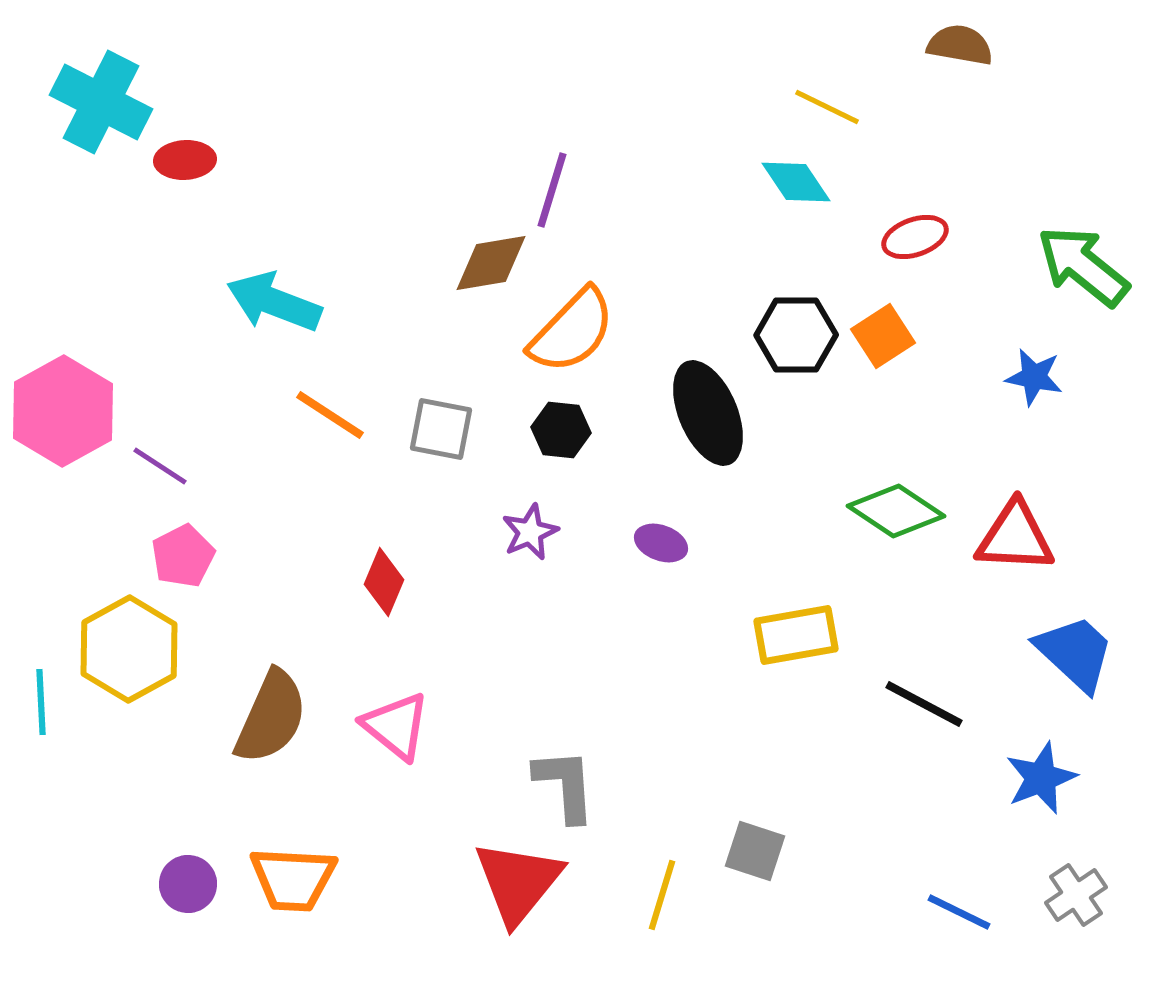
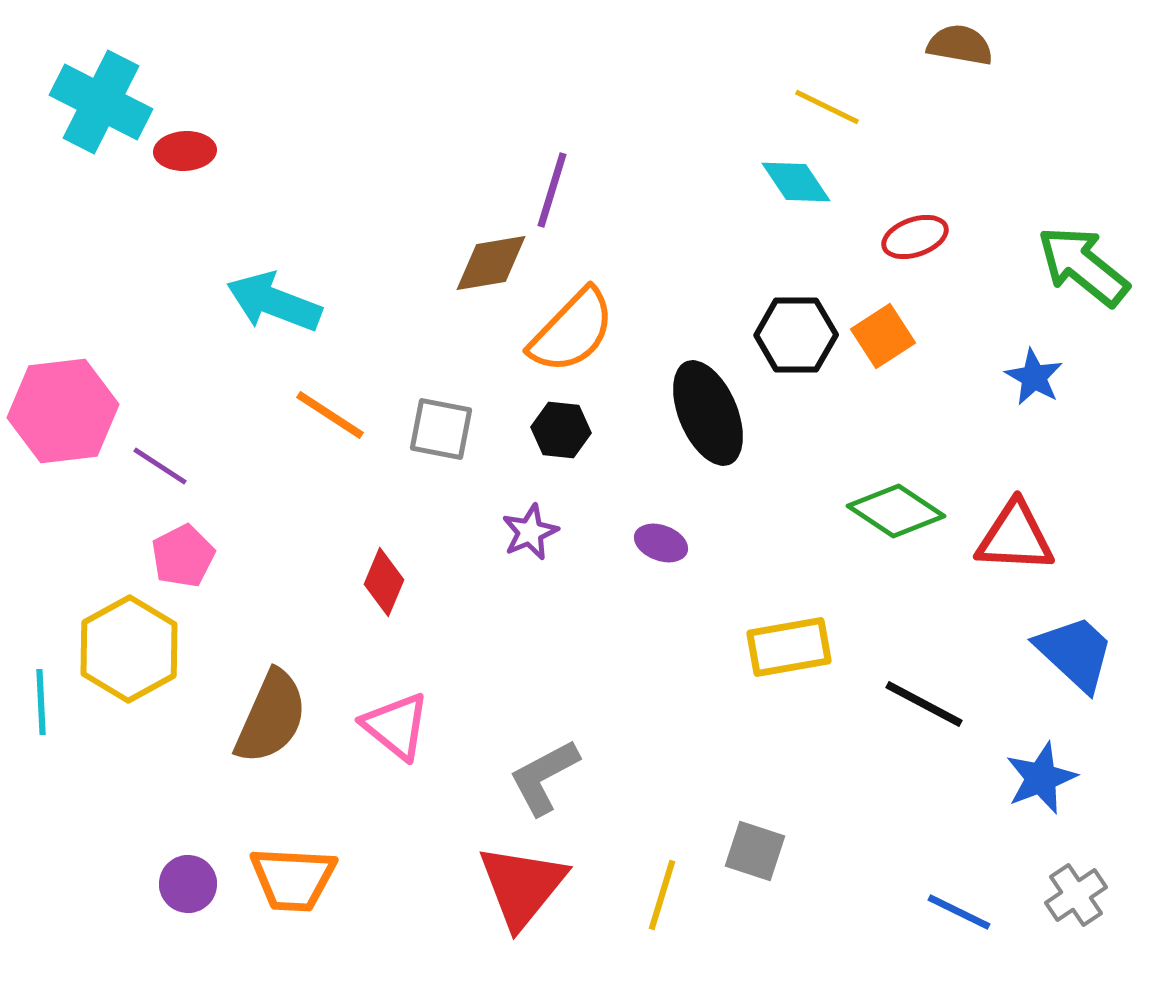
red ellipse at (185, 160): moved 9 px up
blue star at (1034, 377): rotated 18 degrees clockwise
pink hexagon at (63, 411): rotated 22 degrees clockwise
yellow rectangle at (796, 635): moved 7 px left, 12 px down
gray L-shape at (565, 785): moved 21 px left, 8 px up; rotated 114 degrees counterclockwise
red triangle at (518, 882): moved 4 px right, 4 px down
